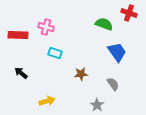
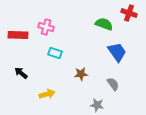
yellow arrow: moved 7 px up
gray star: rotated 24 degrees counterclockwise
